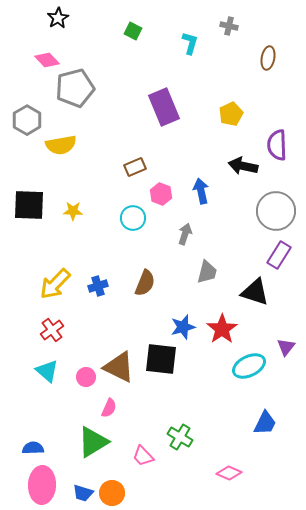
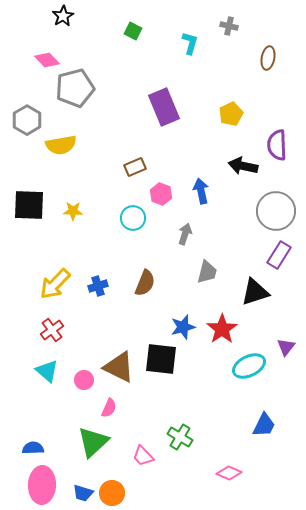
black star at (58, 18): moved 5 px right, 2 px up
black triangle at (255, 292): rotated 36 degrees counterclockwise
pink circle at (86, 377): moved 2 px left, 3 px down
blue trapezoid at (265, 423): moved 1 px left, 2 px down
green triangle at (93, 442): rotated 12 degrees counterclockwise
